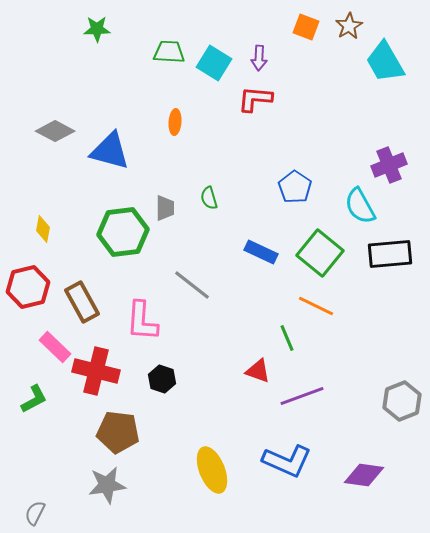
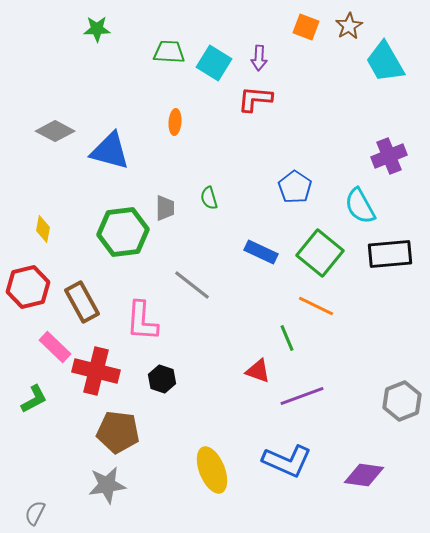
purple cross: moved 9 px up
